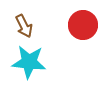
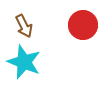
cyan star: moved 5 px left; rotated 16 degrees clockwise
